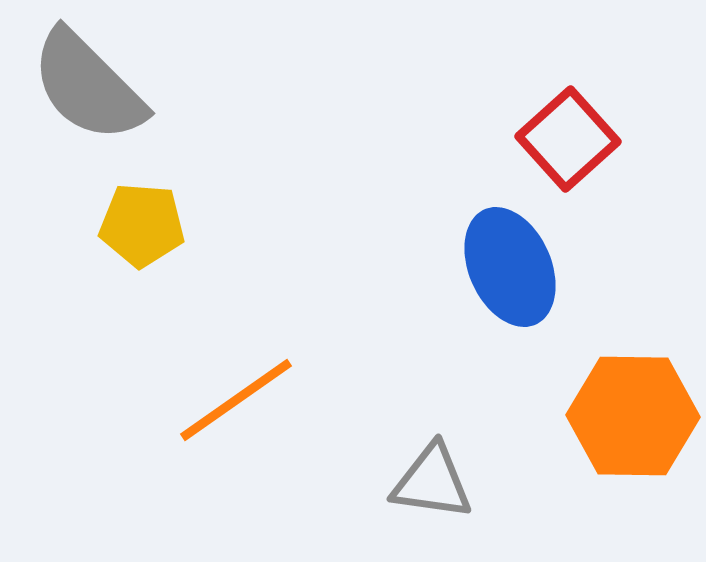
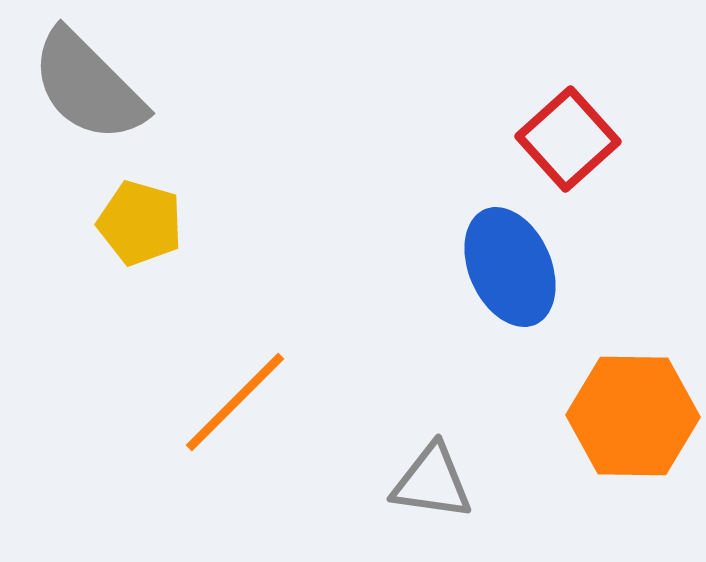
yellow pentagon: moved 2 px left, 2 px up; rotated 12 degrees clockwise
orange line: moved 1 px left, 2 px down; rotated 10 degrees counterclockwise
